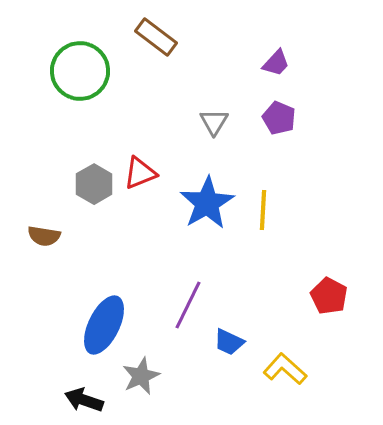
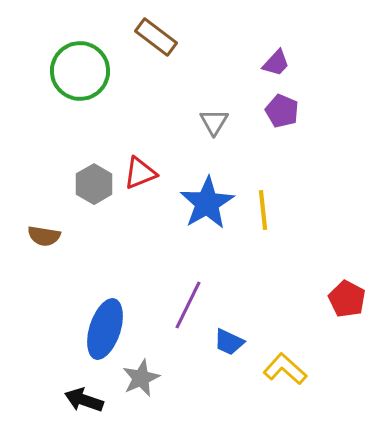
purple pentagon: moved 3 px right, 7 px up
yellow line: rotated 9 degrees counterclockwise
red pentagon: moved 18 px right, 3 px down
blue ellipse: moved 1 px right, 4 px down; rotated 8 degrees counterclockwise
gray star: moved 2 px down
